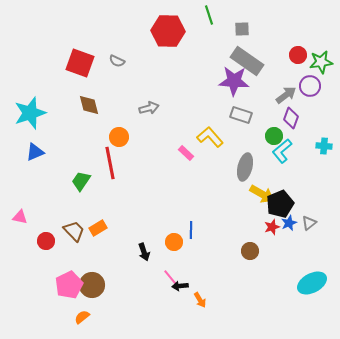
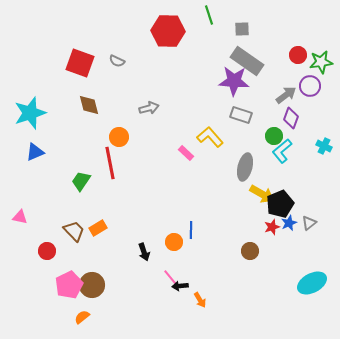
cyan cross at (324, 146): rotated 21 degrees clockwise
red circle at (46, 241): moved 1 px right, 10 px down
